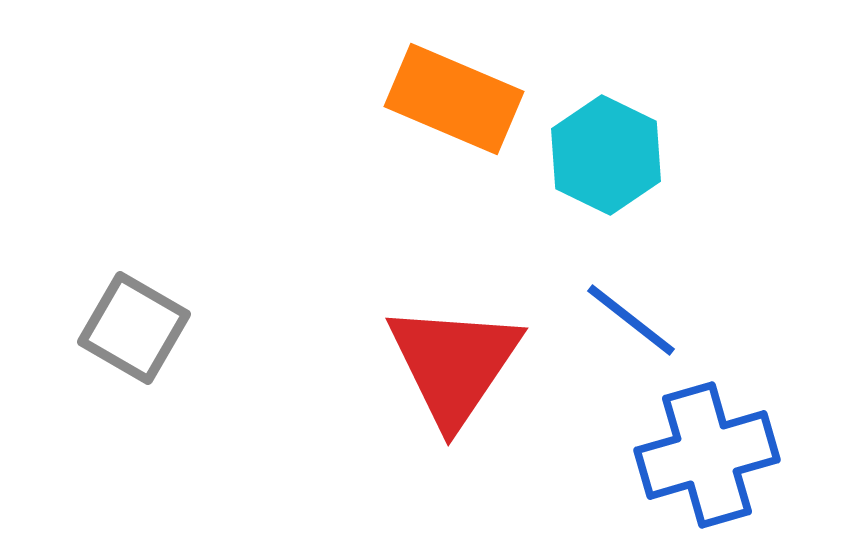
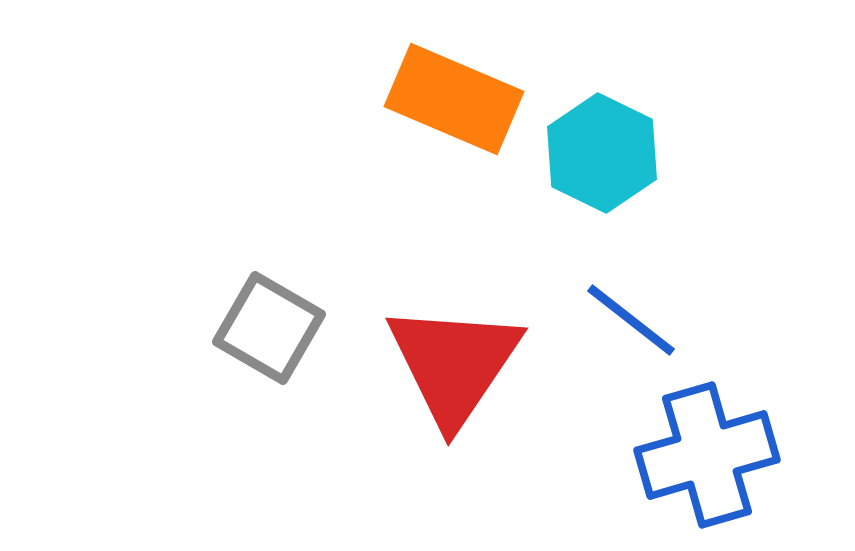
cyan hexagon: moved 4 px left, 2 px up
gray square: moved 135 px right
